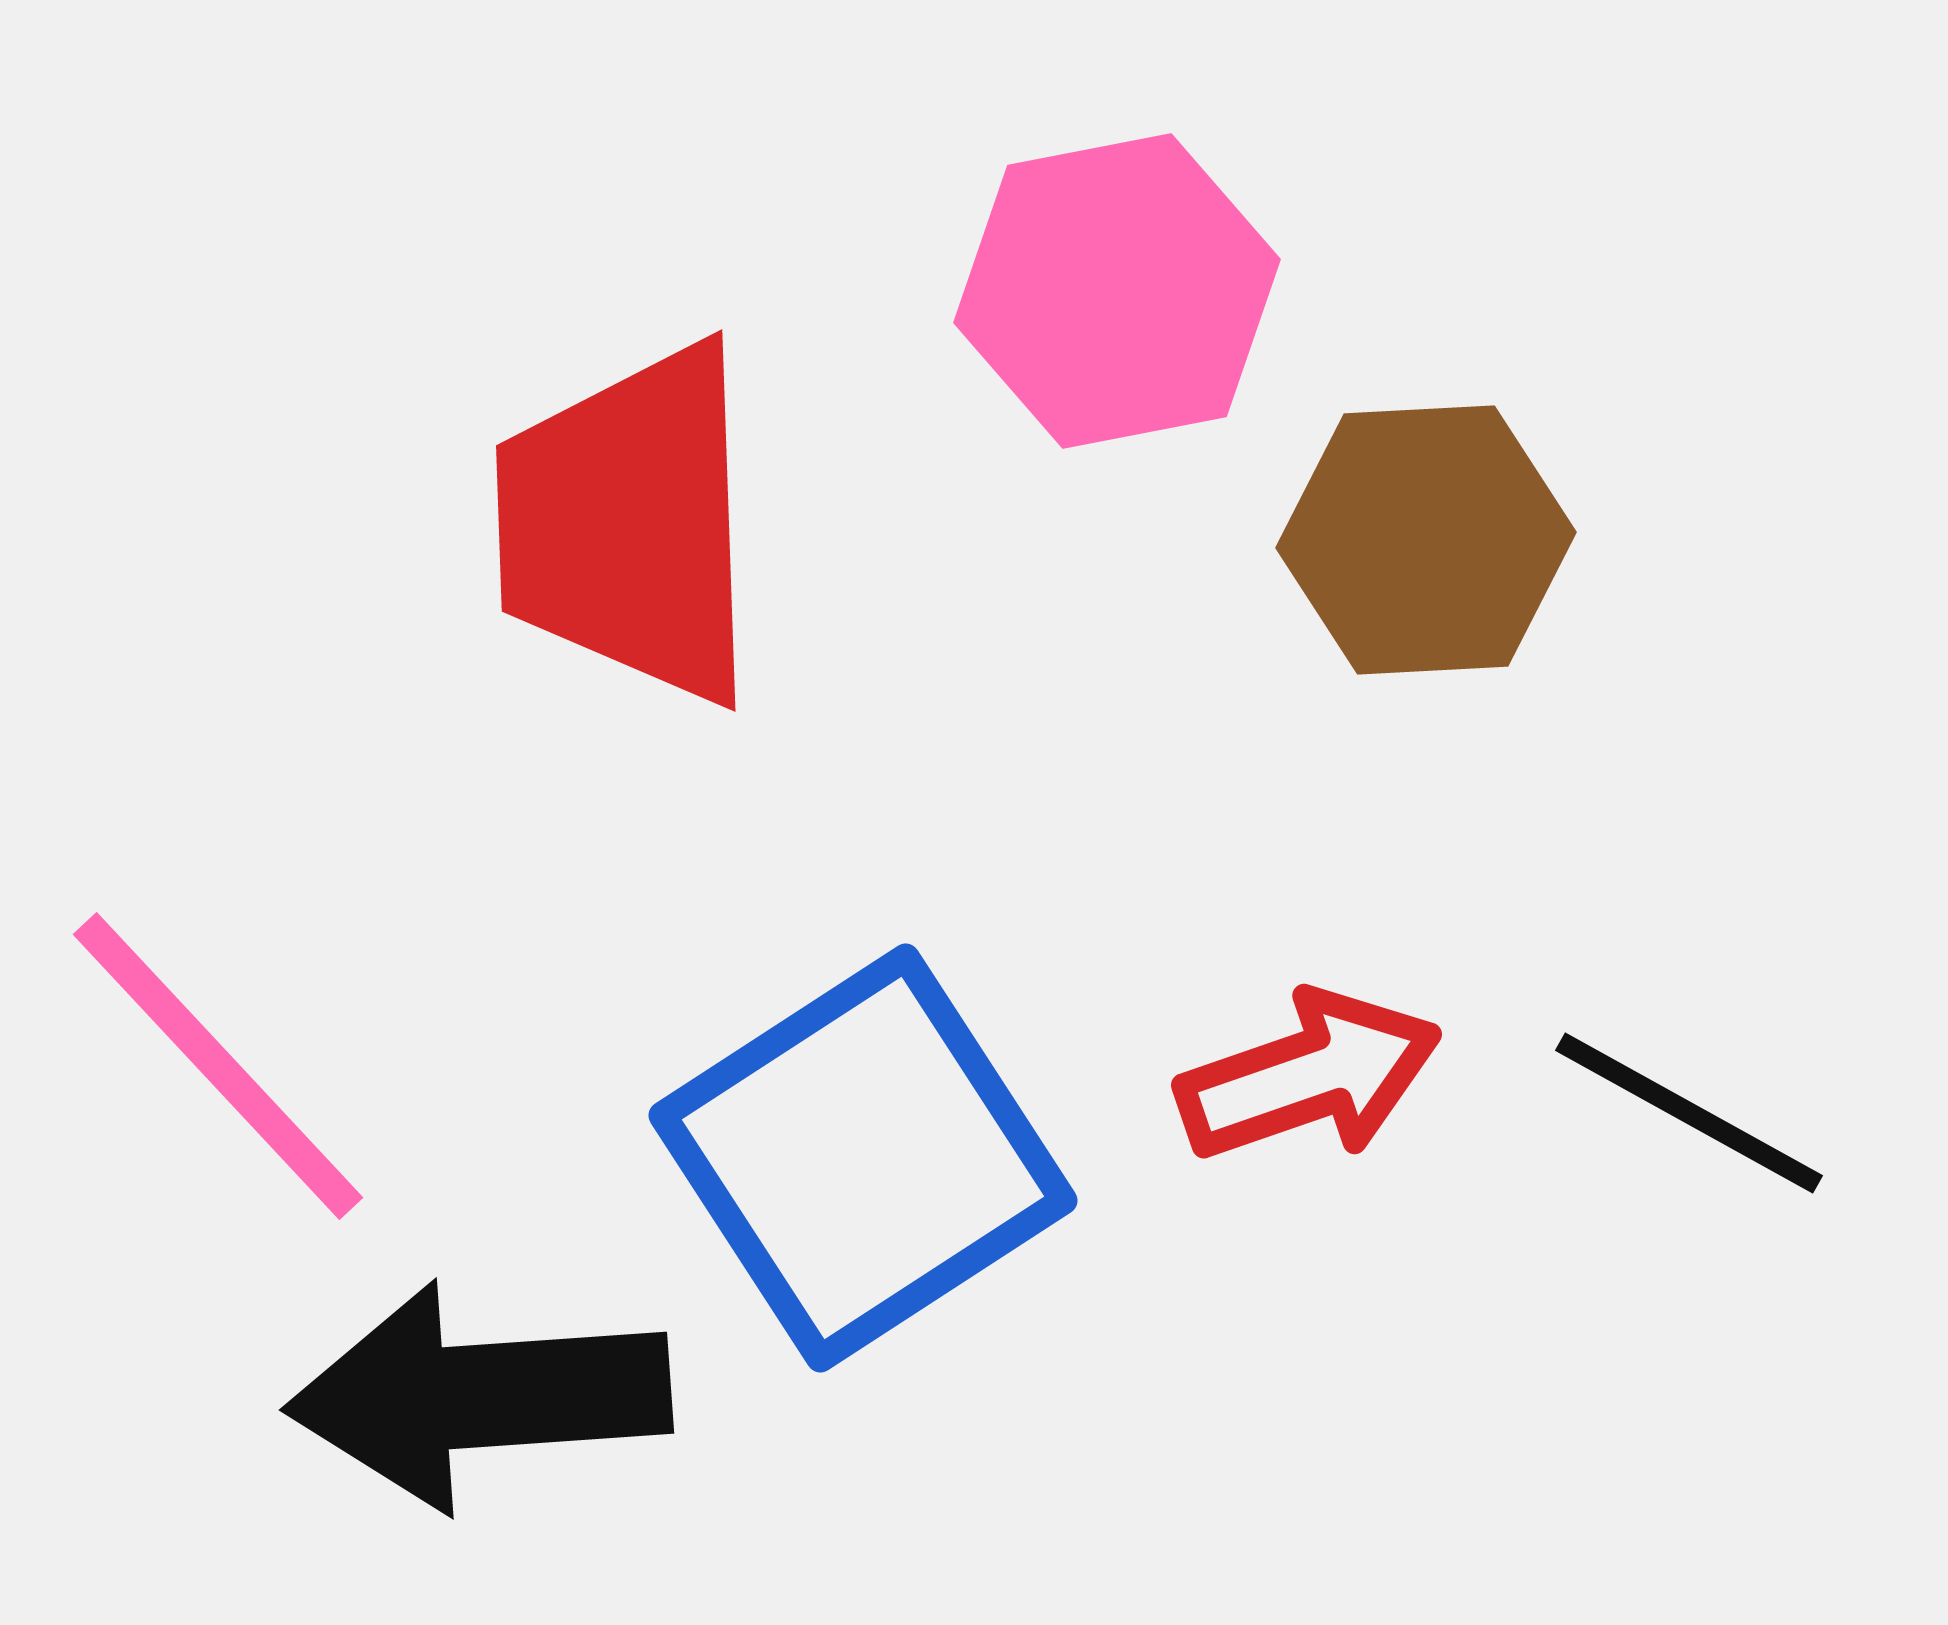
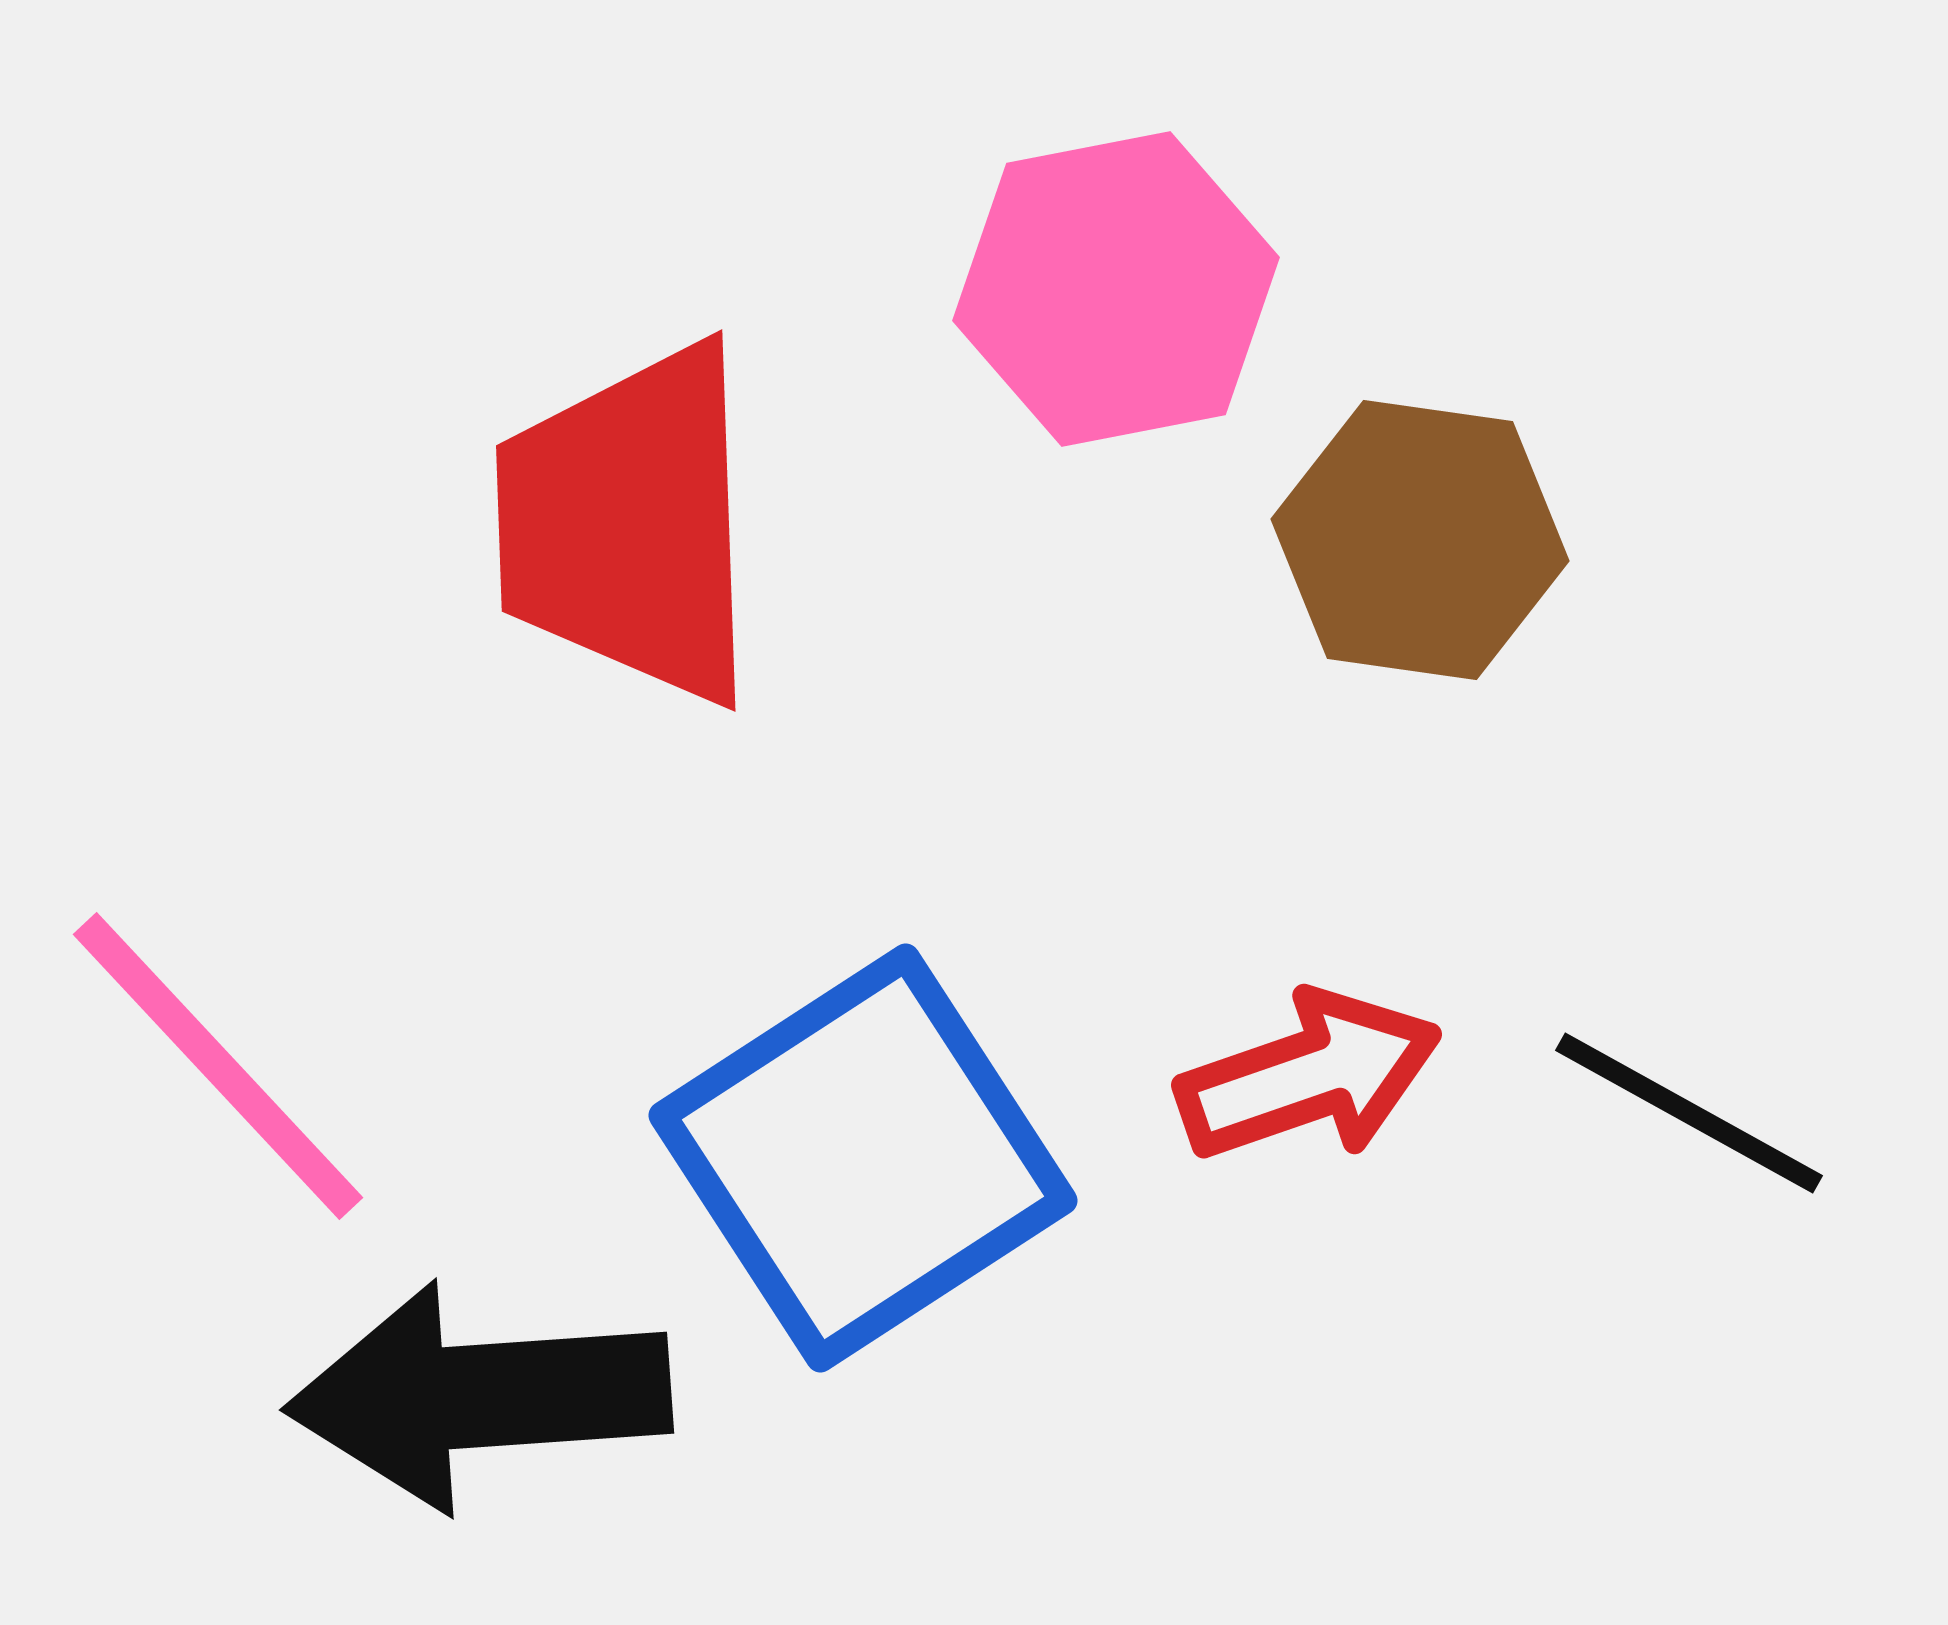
pink hexagon: moved 1 px left, 2 px up
brown hexagon: moved 6 px left; rotated 11 degrees clockwise
